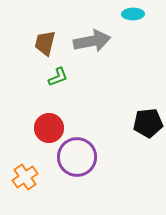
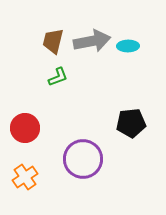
cyan ellipse: moved 5 px left, 32 px down
brown trapezoid: moved 8 px right, 2 px up
black pentagon: moved 17 px left
red circle: moved 24 px left
purple circle: moved 6 px right, 2 px down
